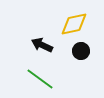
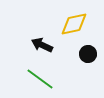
black circle: moved 7 px right, 3 px down
